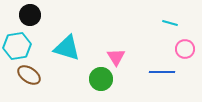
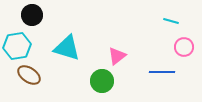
black circle: moved 2 px right
cyan line: moved 1 px right, 2 px up
pink circle: moved 1 px left, 2 px up
pink triangle: moved 1 px right, 1 px up; rotated 24 degrees clockwise
green circle: moved 1 px right, 2 px down
